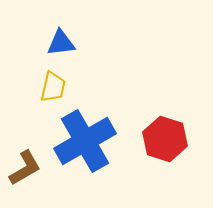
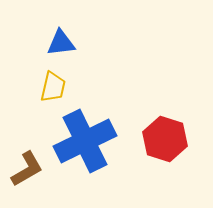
blue cross: rotated 4 degrees clockwise
brown L-shape: moved 2 px right, 1 px down
